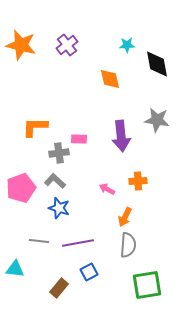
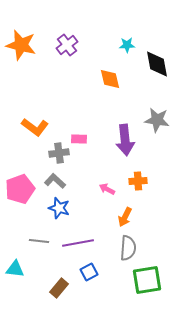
orange L-shape: rotated 144 degrees counterclockwise
purple arrow: moved 4 px right, 4 px down
pink pentagon: moved 1 px left, 1 px down
gray semicircle: moved 3 px down
green square: moved 5 px up
